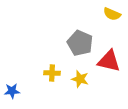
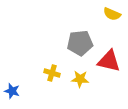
gray pentagon: rotated 30 degrees counterclockwise
yellow cross: rotated 14 degrees clockwise
yellow star: rotated 12 degrees counterclockwise
blue star: rotated 21 degrees clockwise
